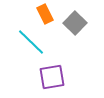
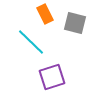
gray square: rotated 30 degrees counterclockwise
purple square: rotated 8 degrees counterclockwise
